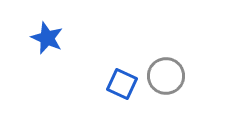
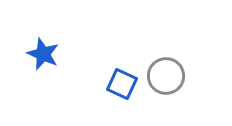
blue star: moved 4 px left, 16 px down
